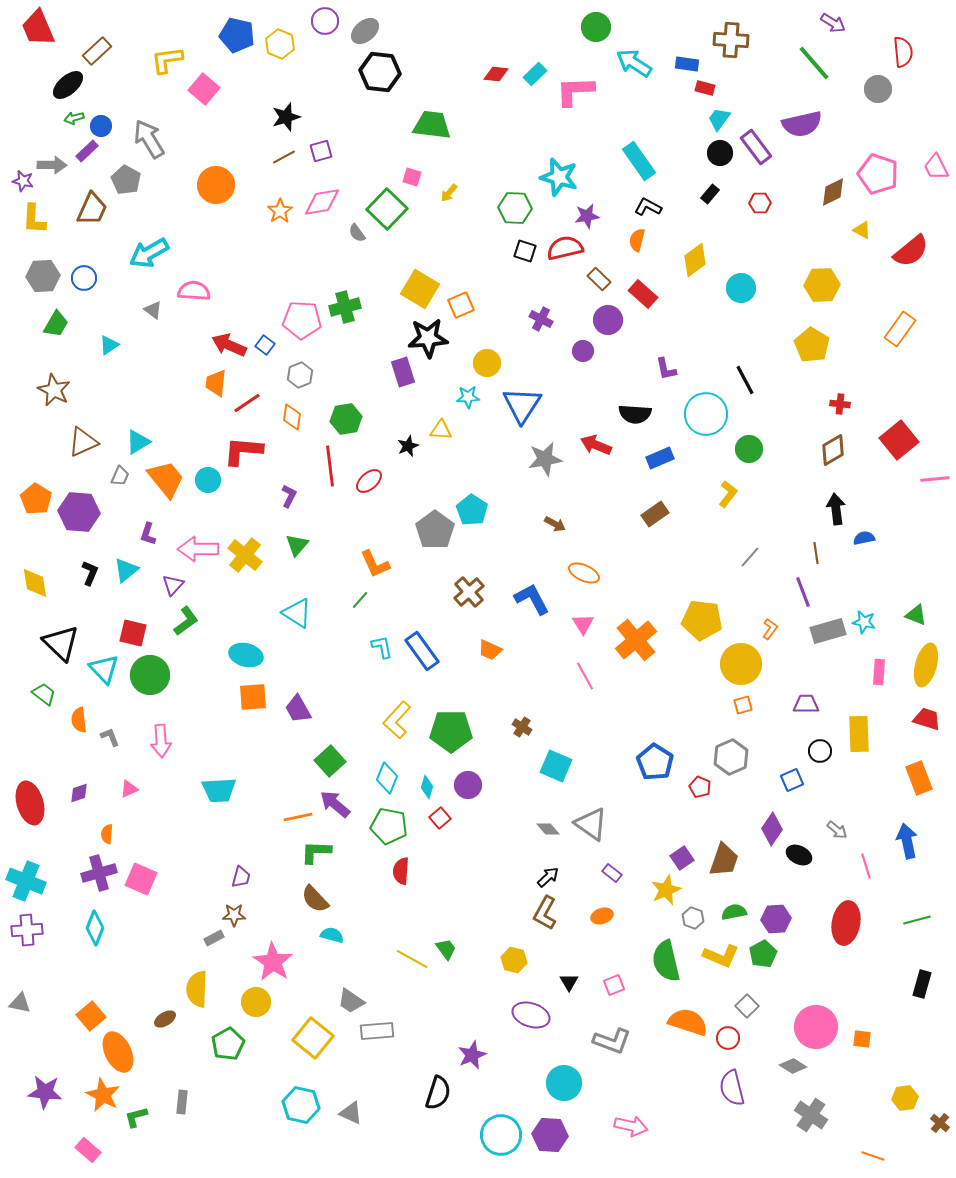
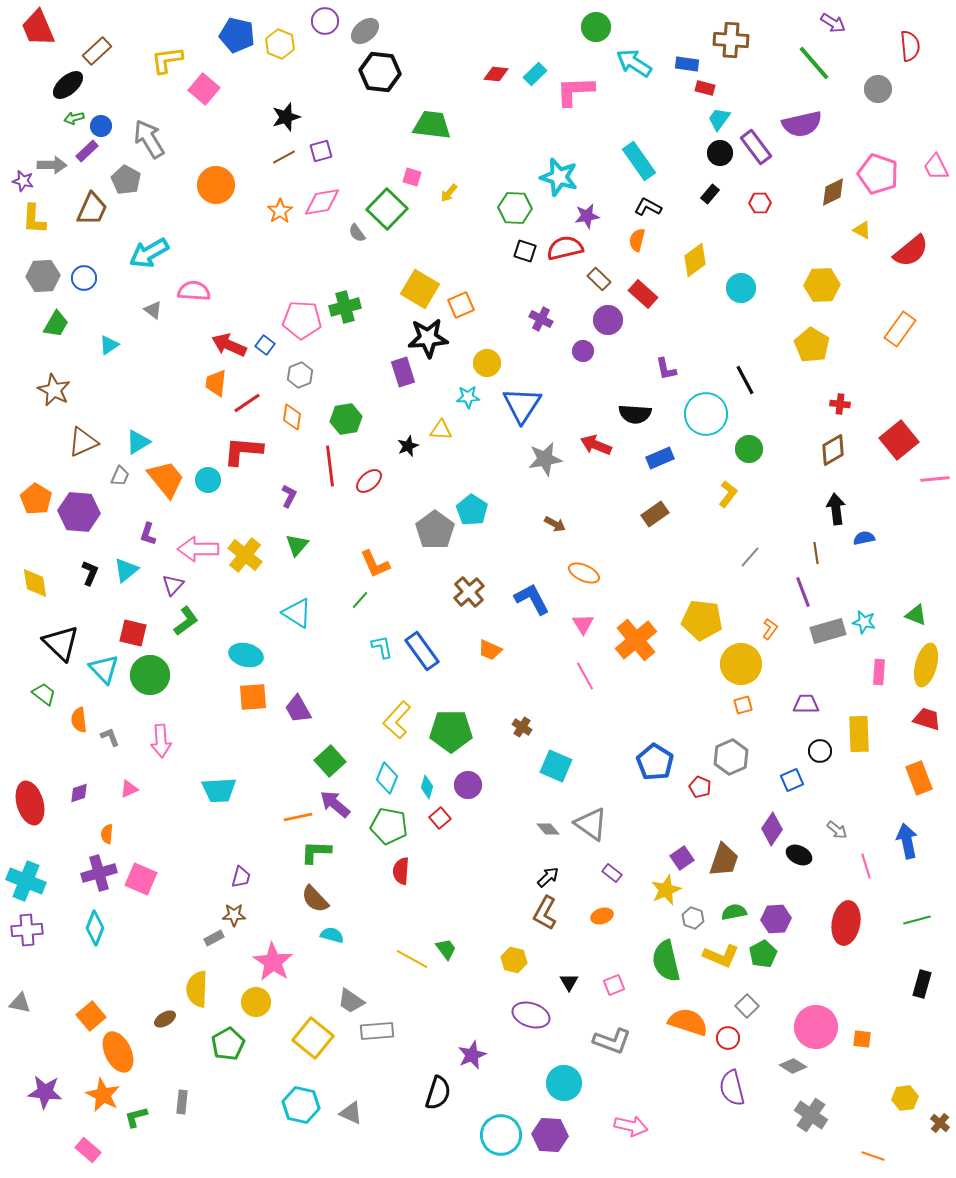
red semicircle at (903, 52): moved 7 px right, 6 px up
